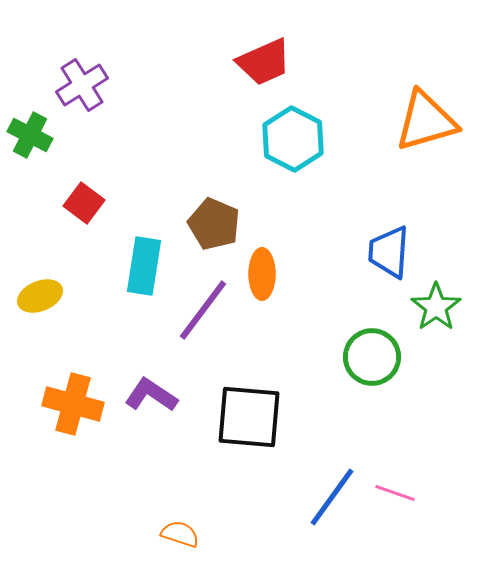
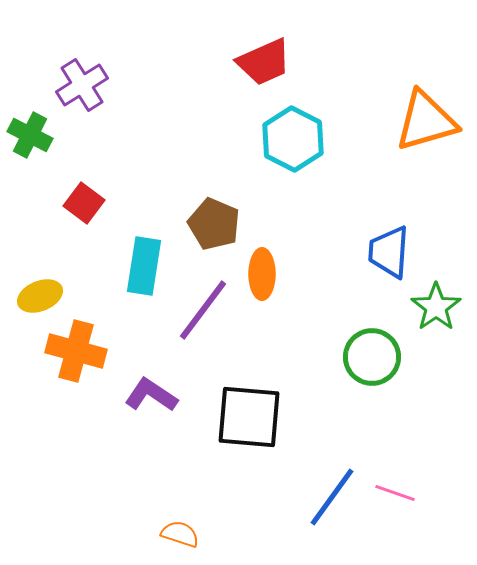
orange cross: moved 3 px right, 53 px up
